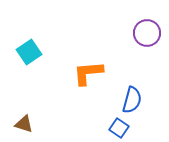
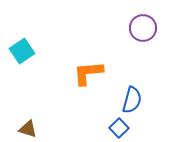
purple circle: moved 4 px left, 5 px up
cyan square: moved 7 px left, 1 px up
brown triangle: moved 4 px right, 5 px down
blue square: rotated 12 degrees clockwise
